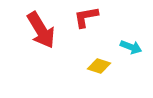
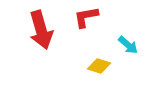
red arrow: rotated 15 degrees clockwise
cyan arrow: moved 3 px left, 2 px up; rotated 20 degrees clockwise
